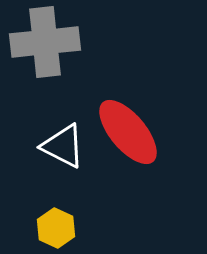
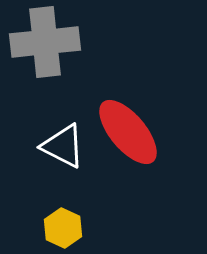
yellow hexagon: moved 7 px right
